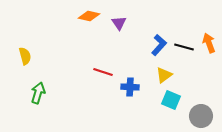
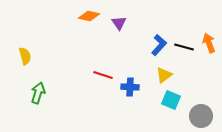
red line: moved 3 px down
